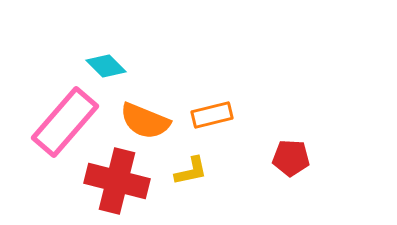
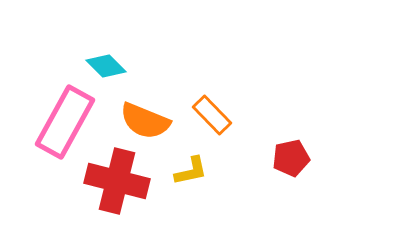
orange rectangle: rotated 60 degrees clockwise
pink rectangle: rotated 12 degrees counterclockwise
red pentagon: rotated 15 degrees counterclockwise
